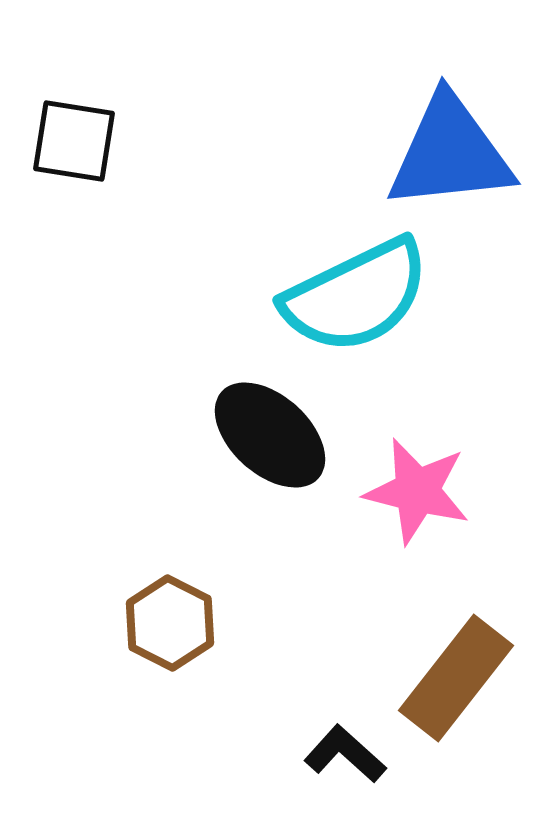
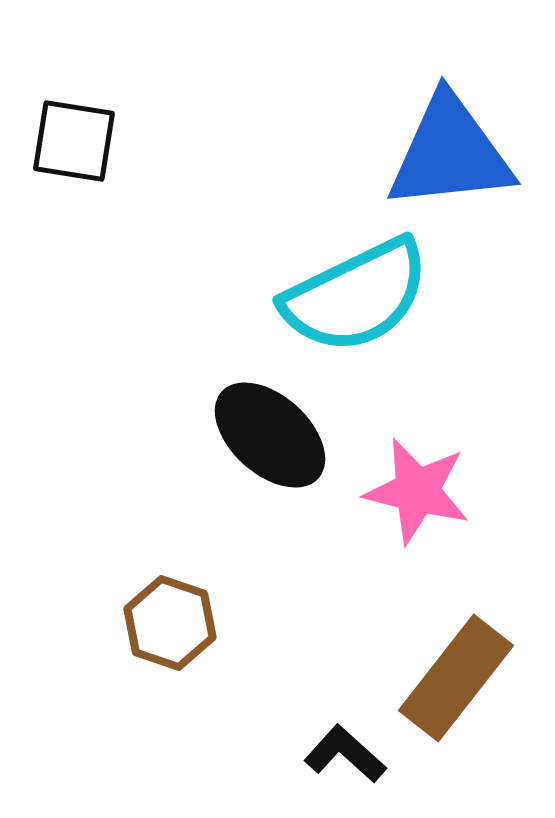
brown hexagon: rotated 8 degrees counterclockwise
